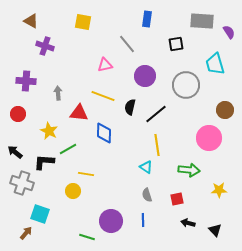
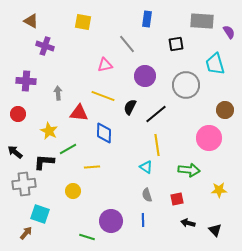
black semicircle at (130, 107): rotated 14 degrees clockwise
yellow line at (86, 174): moved 6 px right, 7 px up; rotated 14 degrees counterclockwise
gray cross at (22, 183): moved 2 px right, 1 px down; rotated 25 degrees counterclockwise
